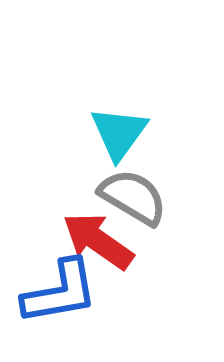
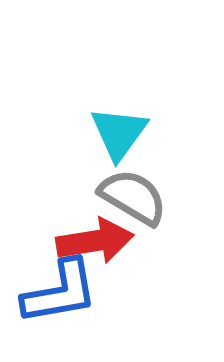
red arrow: moved 3 px left; rotated 136 degrees clockwise
